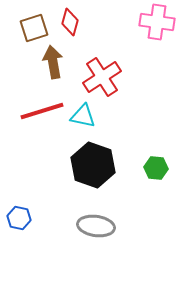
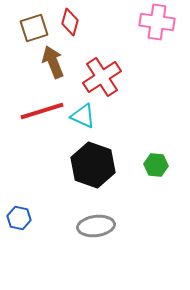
brown arrow: rotated 12 degrees counterclockwise
cyan triangle: rotated 12 degrees clockwise
green hexagon: moved 3 px up
gray ellipse: rotated 15 degrees counterclockwise
